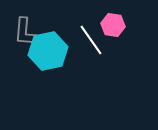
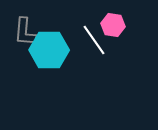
white line: moved 3 px right
cyan hexagon: moved 1 px right, 1 px up; rotated 12 degrees clockwise
